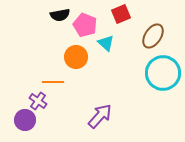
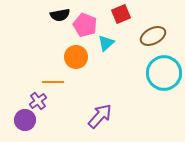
brown ellipse: rotated 30 degrees clockwise
cyan triangle: rotated 36 degrees clockwise
cyan circle: moved 1 px right
purple cross: rotated 18 degrees clockwise
